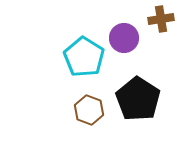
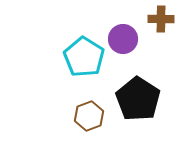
brown cross: rotated 10 degrees clockwise
purple circle: moved 1 px left, 1 px down
brown hexagon: moved 6 px down; rotated 20 degrees clockwise
